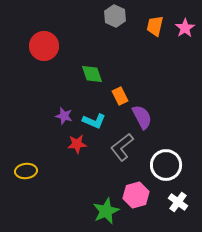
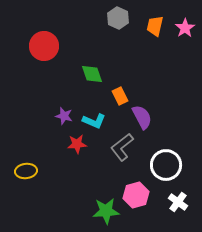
gray hexagon: moved 3 px right, 2 px down
green star: rotated 20 degrees clockwise
